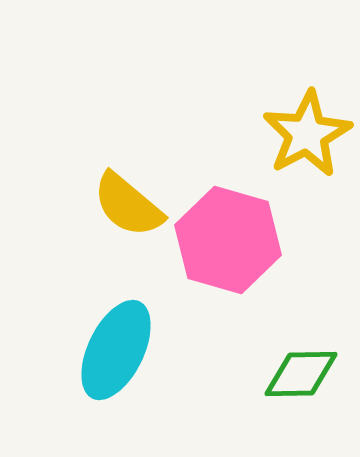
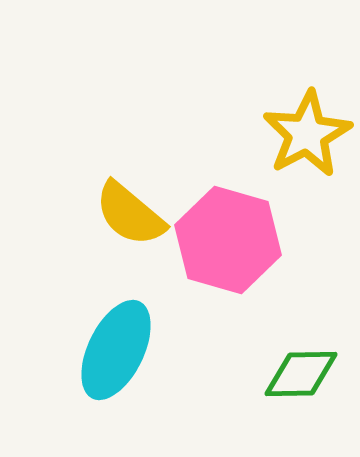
yellow semicircle: moved 2 px right, 9 px down
